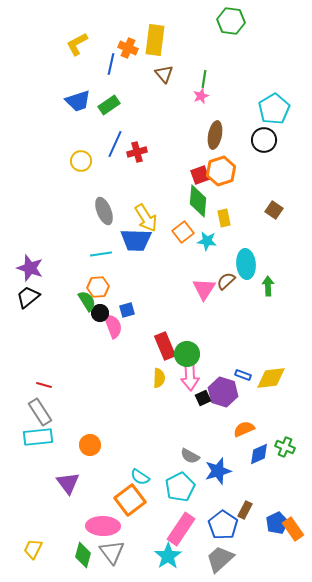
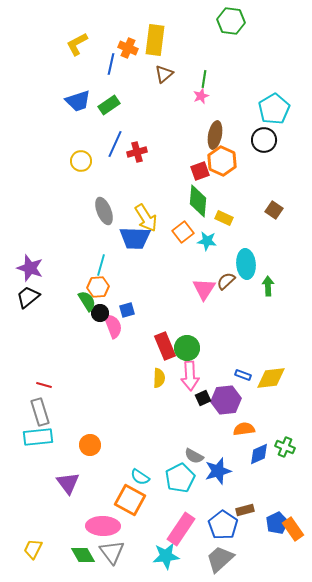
brown triangle at (164, 74): rotated 30 degrees clockwise
orange hexagon at (221, 171): moved 1 px right, 10 px up; rotated 16 degrees counterclockwise
red square at (200, 175): moved 4 px up
yellow rectangle at (224, 218): rotated 54 degrees counterclockwise
blue trapezoid at (136, 240): moved 1 px left, 2 px up
cyan line at (101, 254): moved 11 px down; rotated 65 degrees counterclockwise
green circle at (187, 354): moved 6 px up
purple hexagon at (223, 392): moved 3 px right, 8 px down; rotated 24 degrees counterclockwise
gray rectangle at (40, 412): rotated 16 degrees clockwise
orange semicircle at (244, 429): rotated 15 degrees clockwise
gray semicircle at (190, 456): moved 4 px right
cyan pentagon at (180, 487): moved 9 px up
orange square at (130, 500): rotated 24 degrees counterclockwise
brown rectangle at (245, 510): rotated 48 degrees clockwise
green diamond at (83, 555): rotated 45 degrees counterclockwise
cyan star at (168, 556): moved 2 px left; rotated 28 degrees clockwise
